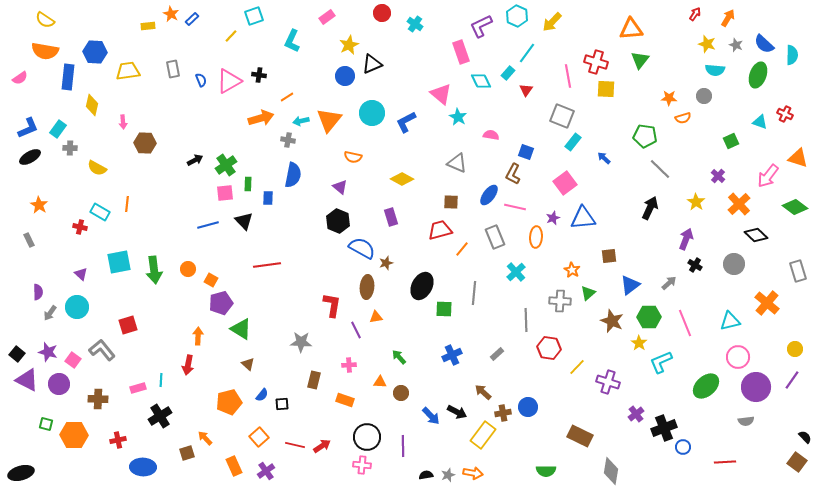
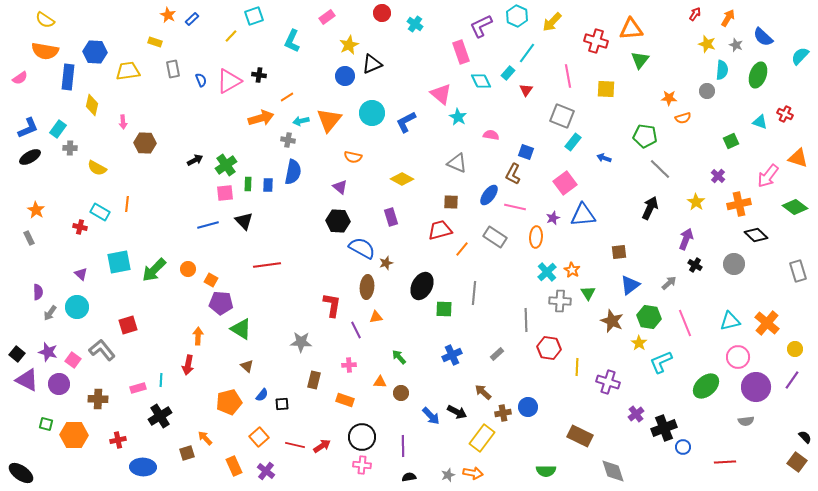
orange star at (171, 14): moved 3 px left, 1 px down
yellow rectangle at (148, 26): moved 7 px right, 16 px down; rotated 24 degrees clockwise
blue semicircle at (764, 44): moved 1 px left, 7 px up
cyan semicircle at (792, 55): moved 8 px right, 1 px down; rotated 138 degrees counterclockwise
red cross at (596, 62): moved 21 px up
cyan semicircle at (715, 70): moved 7 px right; rotated 90 degrees counterclockwise
gray circle at (704, 96): moved 3 px right, 5 px up
blue arrow at (604, 158): rotated 24 degrees counterclockwise
blue semicircle at (293, 175): moved 3 px up
blue rectangle at (268, 198): moved 13 px up
orange cross at (739, 204): rotated 30 degrees clockwise
orange star at (39, 205): moved 3 px left, 5 px down
blue triangle at (583, 218): moved 3 px up
black hexagon at (338, 221): rotated 20 degrees counterclockwise
gray rectangle at (495, 237): rotated 35 degrees counterclockwise
gray rectangle at (29, 240): moved 2 px up
brown square at (609, 256): moved 10 px right, 4 px up
green arrow at (154, 270): rotated 52 degrees clockwise
cyan cross at (516, 272): moved 31 px right
green triangle at (588, 293): rotated 21 degrees counterclockwise
purple pentagon at (221, 303): rotated 20 degrees clockwise
orange cross at (767, 303): moved 20 px down
green hexagon at (649, 317): rotated 10 degrees clockwise
brown triangle at (248, 364): moved 1 px left, 2 px down
yellow line at (577, 367): rotated 42 degrees counterclockwise
yellow rectangle at (483, 435): moved 1 px left, 3 px down
black circle at (367, 437): moved 5 px left
purple cross at (266, 471): rotated 18 degrees counterclockwise
gray diamond at (611, 471): moved 2 px right; rotated 28 degrees counterclockwise
black ellipse at (21, 473): rotated 50 degrees clockwise
black semicircle at (426, 475): moved 17 px left, 2 px down
